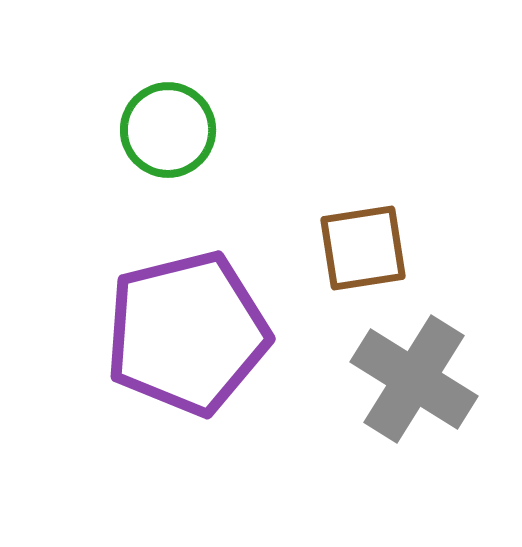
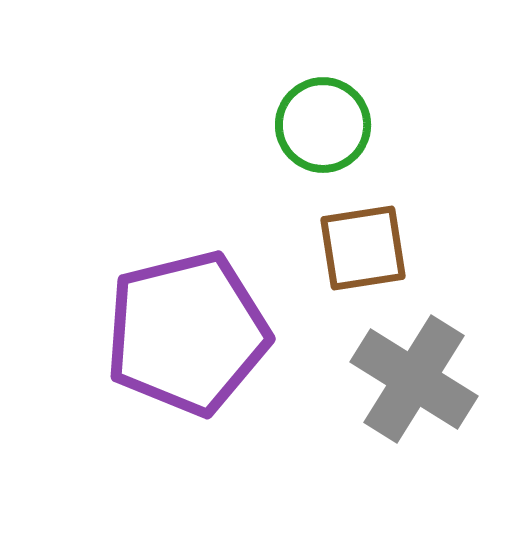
green circle: moved 155 px right, 5 px up
